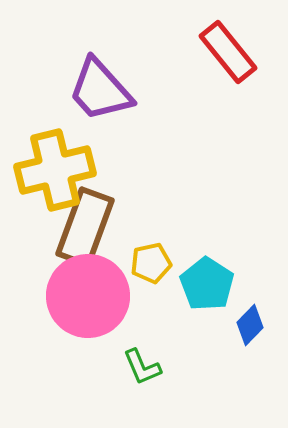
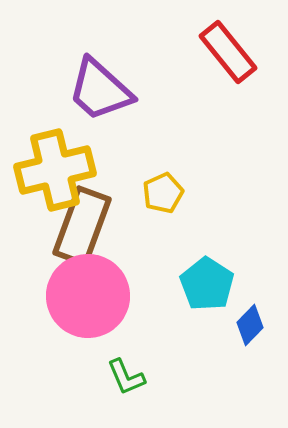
purple trapezoid: rotated 6 degrees counterclockwise
brown rectangle: moved 3 px left, 1 px up
yellow pentagon: moved 12 px right, 70 px up; rotated 12 degrees counterclockwise
green L-shape: moved 16 px left, 10 px down
